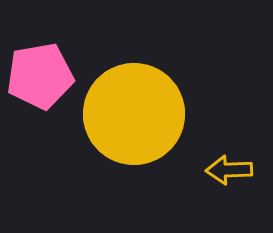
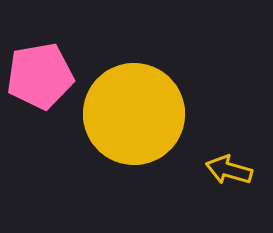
yellow arrow: rotated 18 degrees clockwise
